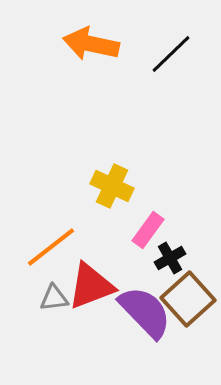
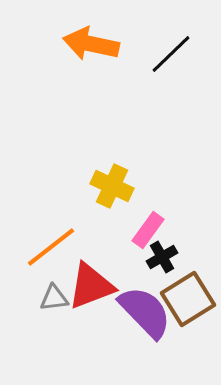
black cross: moved 8 px left, 1 px up
brown square: rotated 10 degrees clockwise
